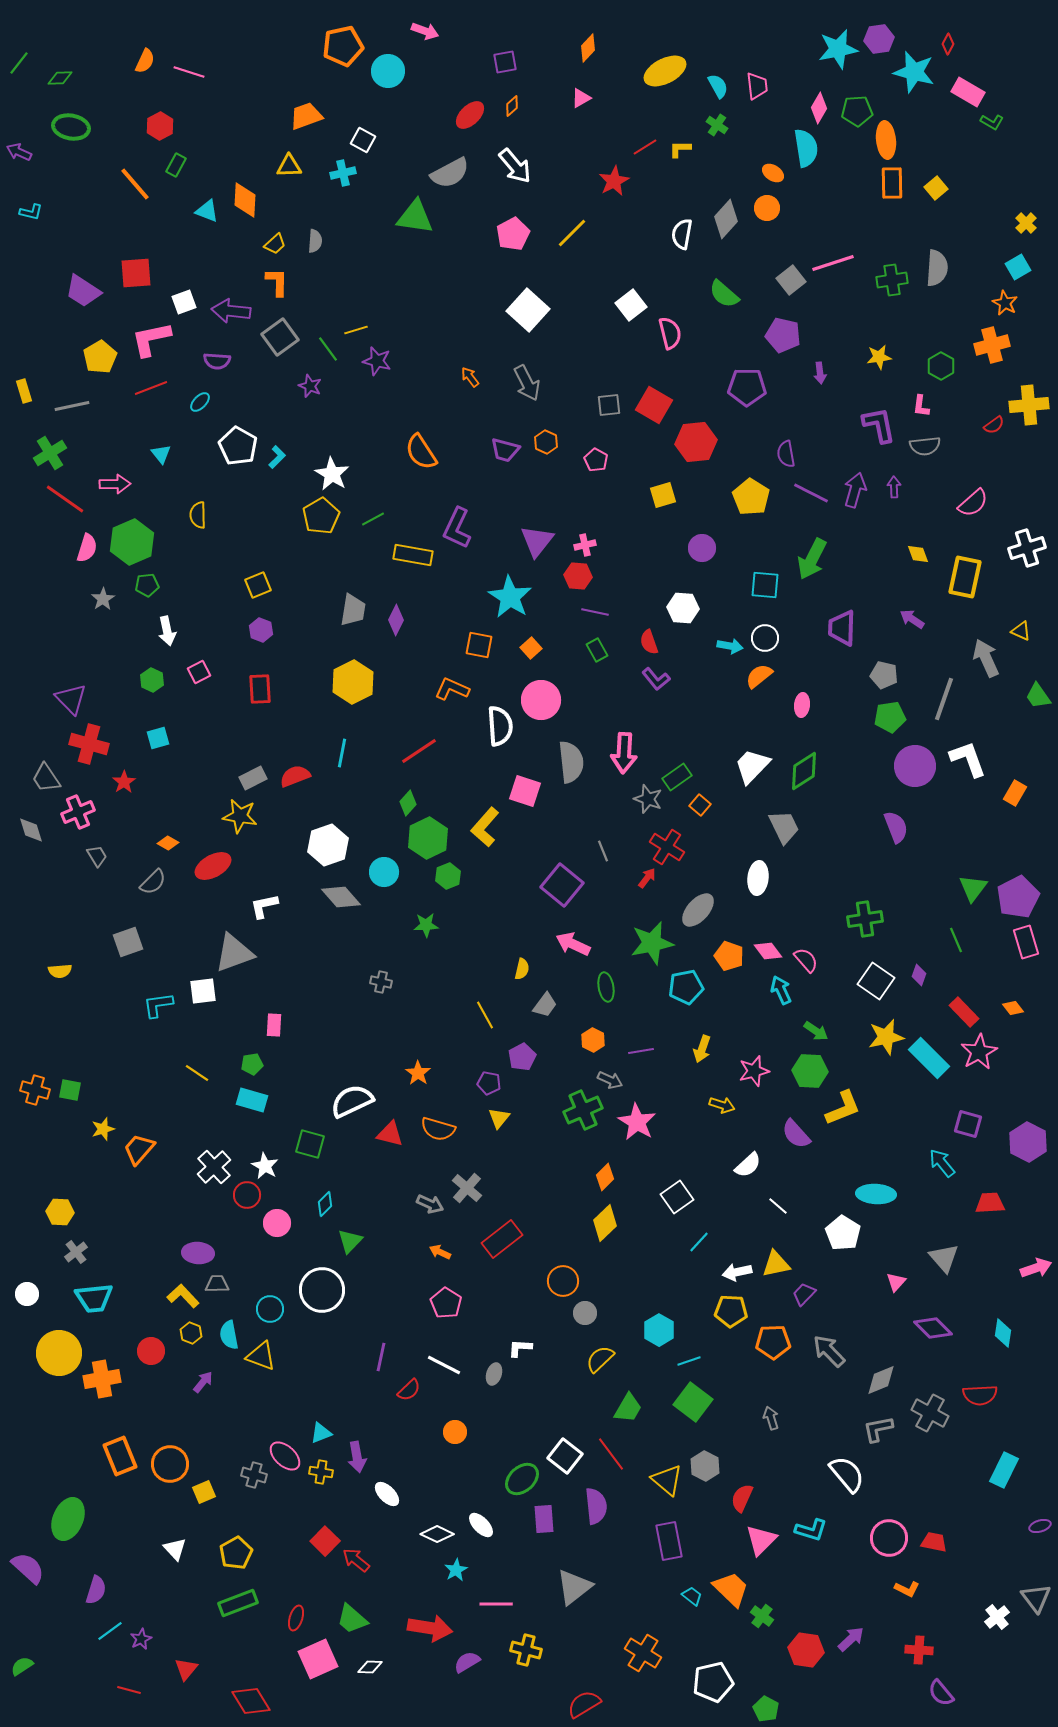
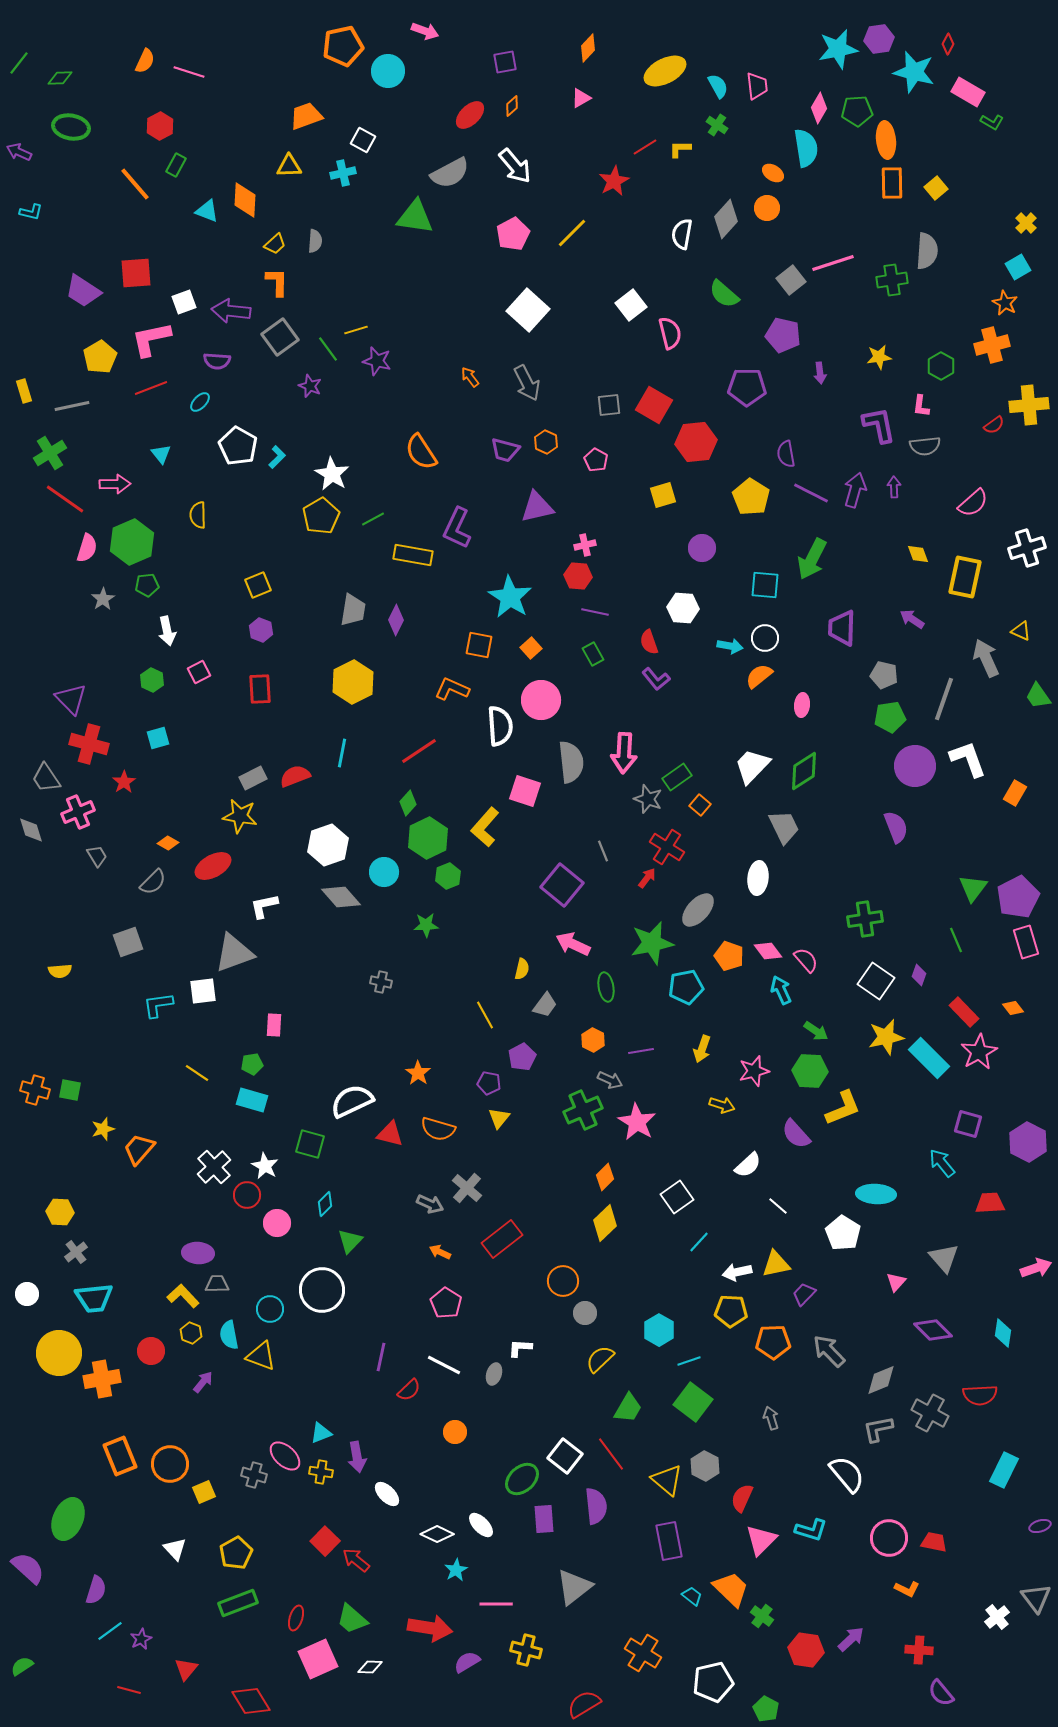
gray semicircle at (937, 268): moved 10 px left, 17 px up
purple triangle at (537, 541): moved 34 px up; rotated 39 degrees clockwise
green rectangle at (597, 650): moved 4 px left, 4 px down
purple diamond at (933, 1328): moved 2 px down
